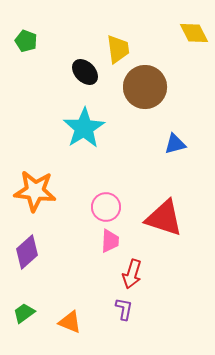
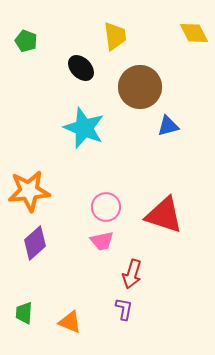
yellow trapezoid: moved 3 px left, 13 px up
black ellipse: moved 4 px left, 4 px up
brown circle: moved 5 px left
cyan star: rotated 18 degrees counterclockwise
blue triangle: moved 7 px left, 18 px up
orange star: moved 6 px left; rotated 12 degrees counterclockwise
red triangle: moved 3 px up
pink trapezoid: moved 8 px left; rotated 75 degrees clockwise
purple diamond: moved 8 px right, 9 px up
green trapezoid: rotated 50 degrees counterclockwise
